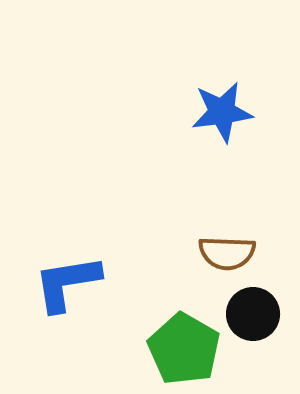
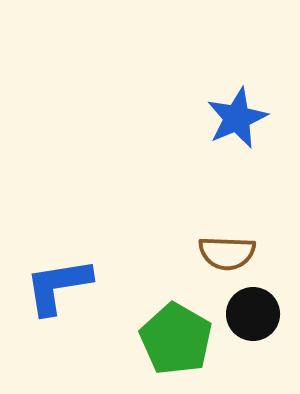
blue star: moved 15 px right, 6 px down; rotated 16 degrees counterclockwise
blue L-shape: moved 9 px left, 3 px down
green pentagon: moved 8 px left, 10 px up
